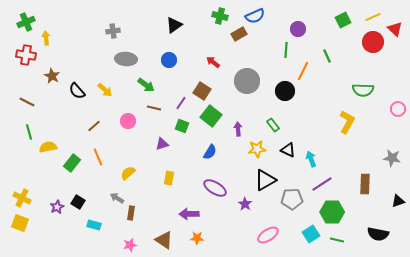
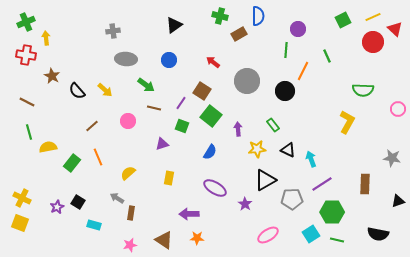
blue semicircle at (255, 16): moved 3 px right; rotated 66 degrees counterclockwise
brown line at (94, 126): moved 2 px left
